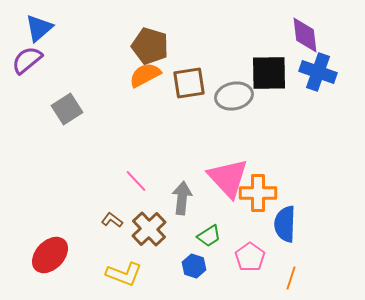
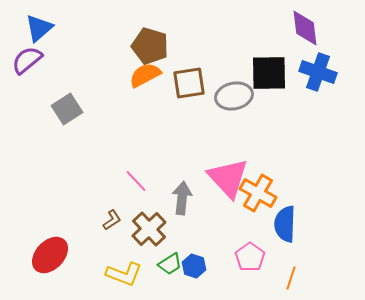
purple diamond: moved 7 px up
orange cross: rotated 30 degrees clockwise
brown L-shape: rotated 110 degrees clockwise
green trapezoid: moved 39 px left, 28 px down
